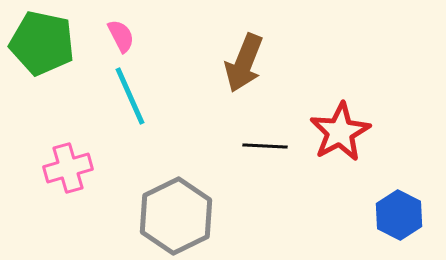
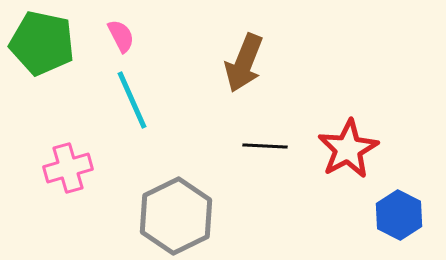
cyan line: moved 2 px right, 4 px down
red star: moved 8 px right, 17 px down
